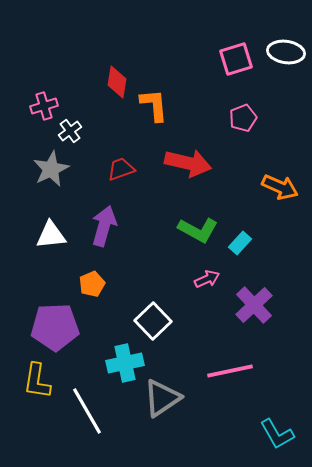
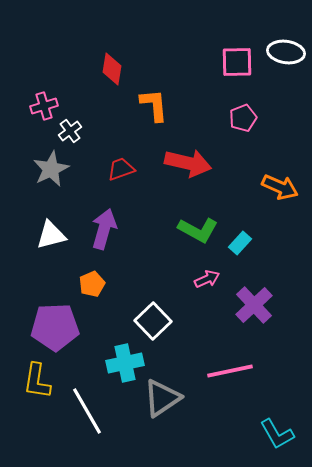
pink square: moved 1 px right, 3 px down; rotated 16 degrees clockwise
red diamond: moved 5 px left, 13 px up
purple arrow: moved 3 px down
white triangle: rotated 8 degrees counterclockwise
